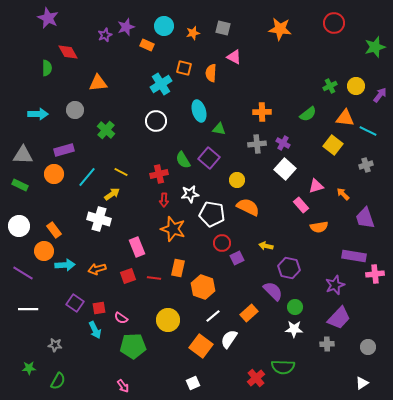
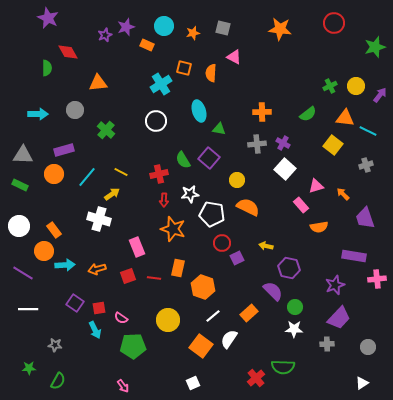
pink cross at (375, 274): moved 2 px right, 5 px down
